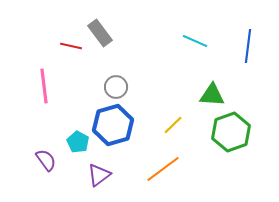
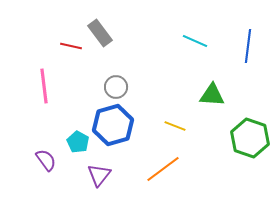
yellow line: moved 2 px right, 1 px down; rotated 65 degrees clockwise
green hexagon: moved 19 px right, 6 px down; rotated 21 degrees counterclockwise
purple triangle: rotated 15 degrees counterclockwise
